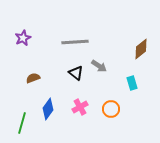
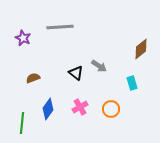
purple star: rotated 21 degrees counterclockwise
gray line: moved 15 px left, 15 px up
green line: rotated 10 degrees counterclockwise
